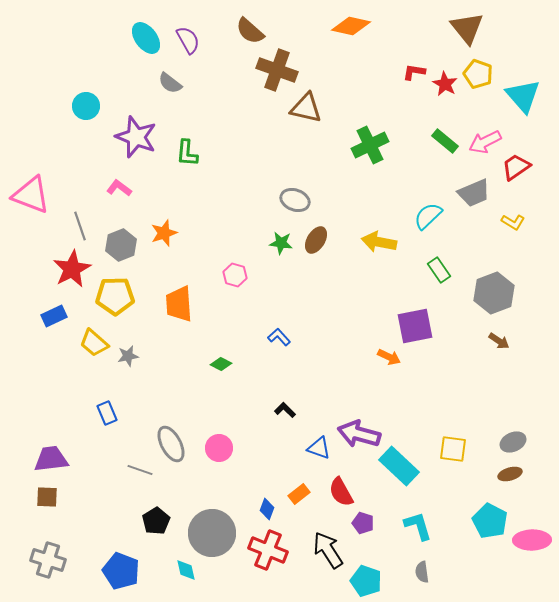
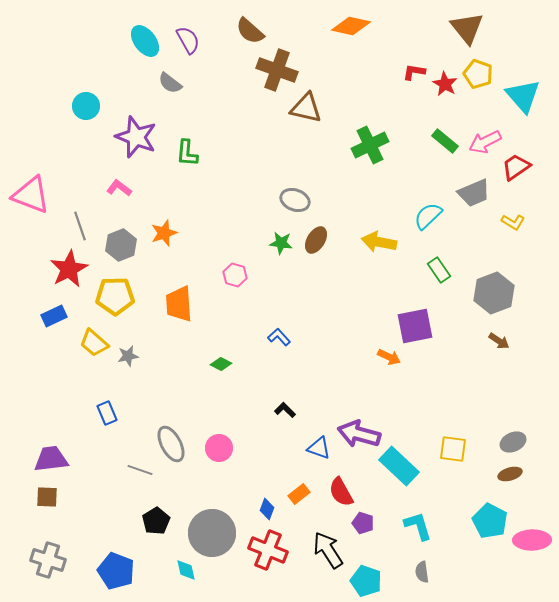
cyan ellipse at (146, 38): moved 1 px left, 3 px down
red star at (72, 269): moved 3 px left
blue pentagon at (121, 571): moved 5 px left
